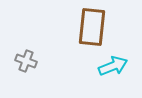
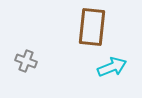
cyan arrow: moved 1 px left, 1 px down
